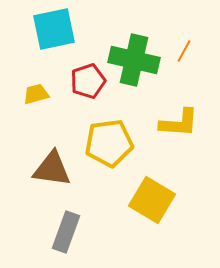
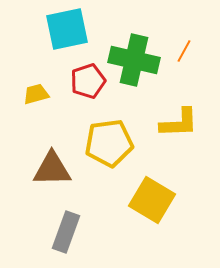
cyan square: moved 13 px right
yellow L-shape: rotated 6 degrees counterclockwise
brown triangle: rotated 9 degrees counterclockwise
